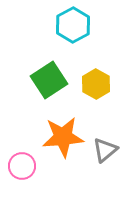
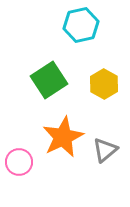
cyan hexagon: moved 8 px right; rotated 16 degrees clockwise
yellow hexagon: moved 8 px right
orange star: rotated 21 degrees counterclockwise
pink circle: moved 3 px left, 4 px up
